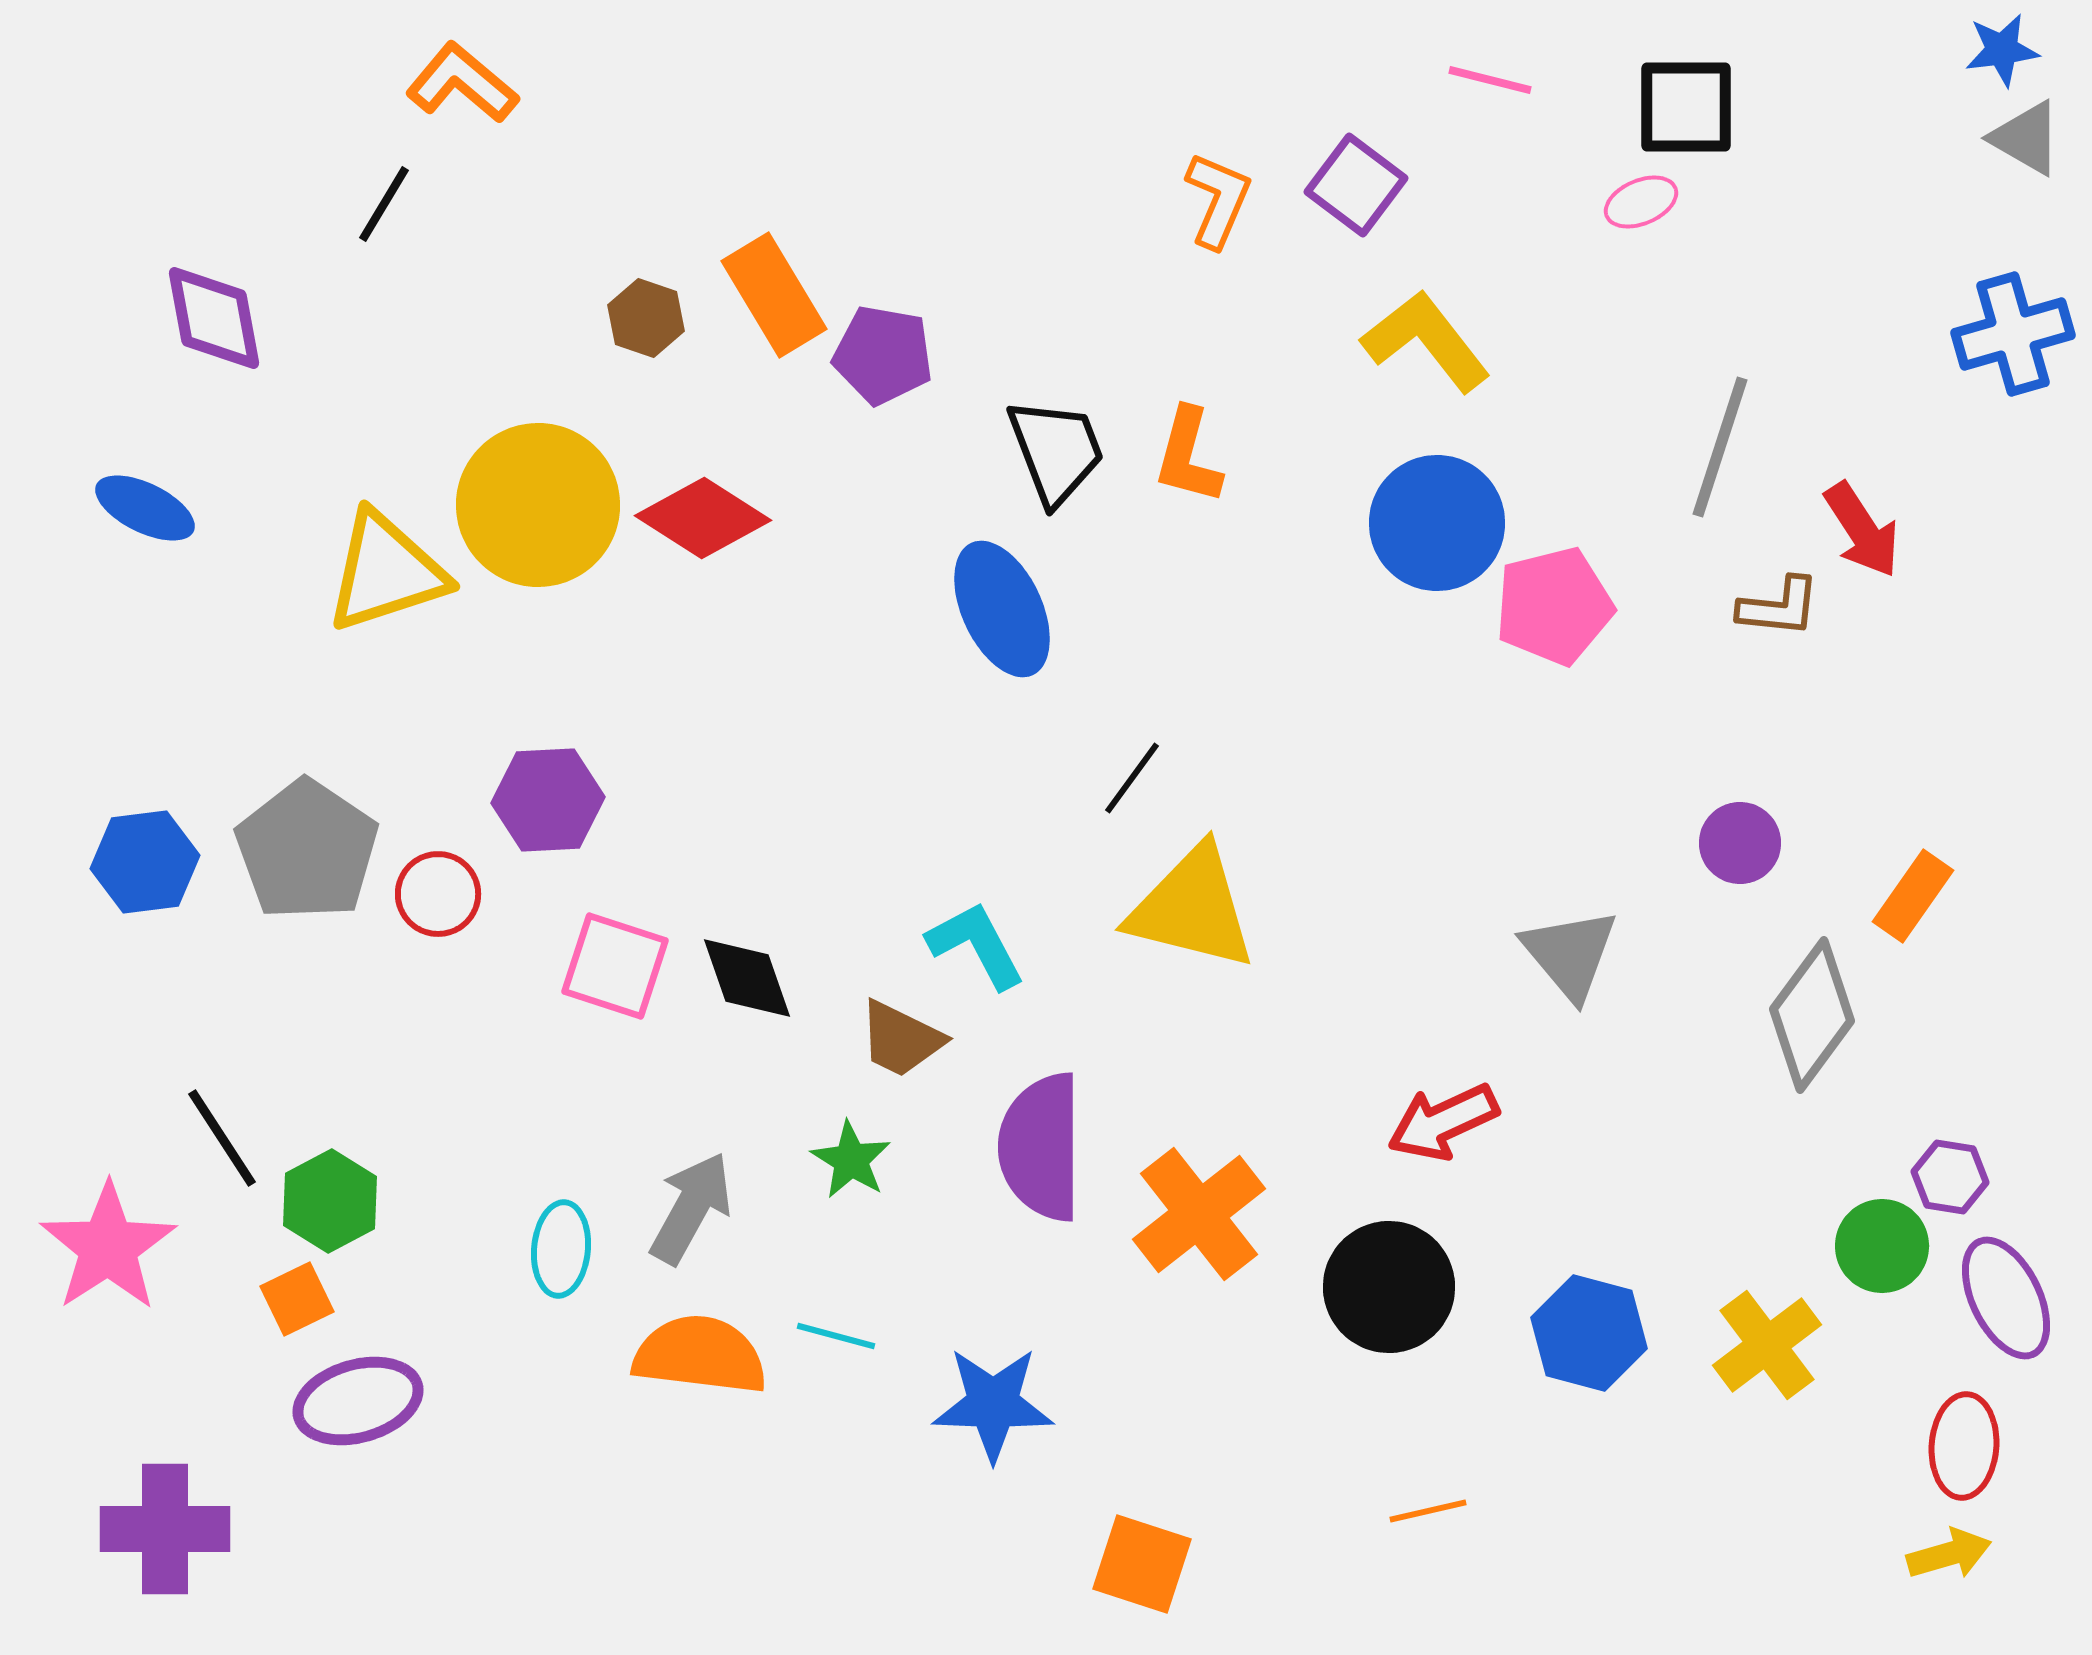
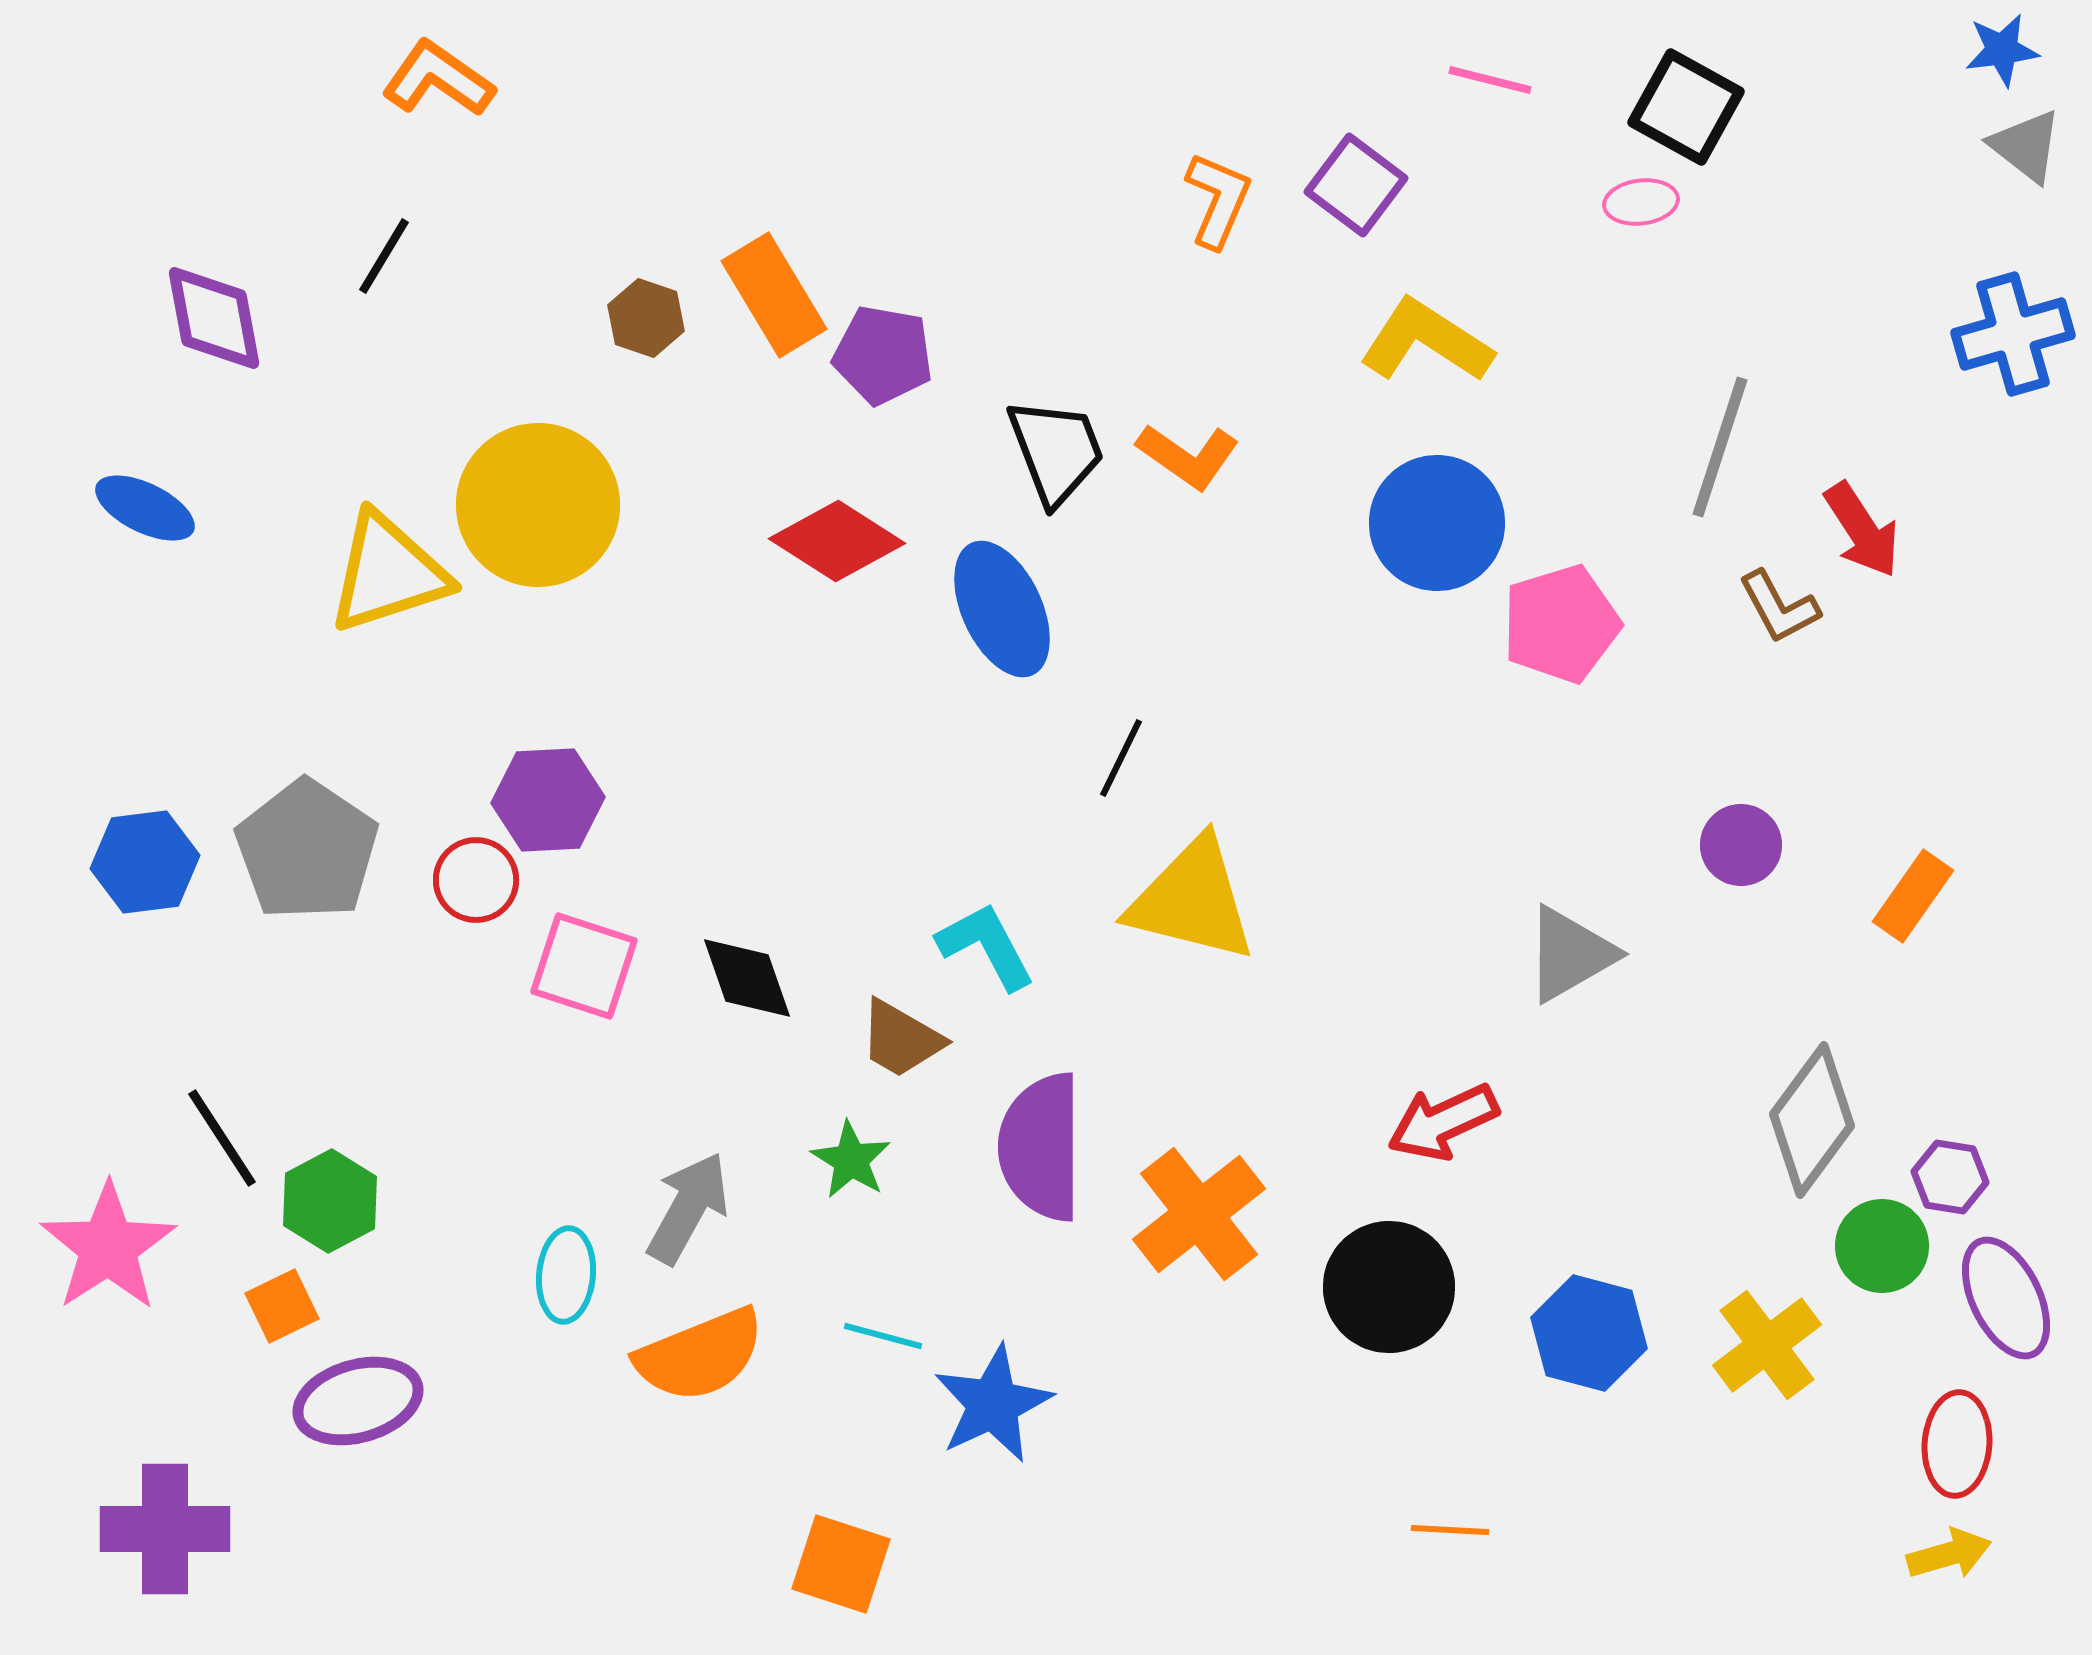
orange L-shape at (462, 83): moved 24 px left, 4 px up; rotated 5 degrees counterclockwise
black square at (1686, 107): rotated 29 degrees clockwise
gray triangle at (2026, 138): moved 8 px down; rotated 8 degrees clockwise
pink ellipse at (1641, 202): rotated 16 degrees clockwise
black line at (384, 204): moved 52 px down
yellow L-shape at (1426, 341): rotated 19 degrees counterclockwise
orange L-shape at (1188, 456): rotated 70 degrees counterclockwise
red diamond at (703, 518): moved 134 px right, 23 px down
yellow triangle at (386, 572): moved 2 px right, 1 px down
pink pentagon at (1554, 606): moved 7 px right, 18 px down; rotated 3 degrees counterclockwise
brown L-shape at (1779, 607): rotated 56 degrees clockwise
black line at (1132, 778): moved 11 px left, 20 px up; rotated 10 degrees counterclockwise
purple circle at (1740, 843): moved 1 px right, 2 px down
red circle at (438, 894): moved 38 px right, 14 px up
yellow triangle at (1192, 908): moved 8 px up
cyan L-shape at (976, 945): moved 10 px right, 1 px down
gray triangle at (1570, 954): rotated 40 degrees clockwise
pink square at (615, 966): moved 31 px left
gray diamond at (1812, 1015): moved 105 px down
brown trapezoid at (901, 1039): rotated 4 degrees clockwise
gray arrow at (691, 1208): moved 3 px left
cyan ellipse at (561, 1249): moved 5 px right, 26 px down
orange square at (297, 1299): moved 15 px left, 7 px down
cyan line at (836, 1336): moved 47 px right
orange semicircle at (700, 1355): rotated 151 degrees clockwise
blue star at (993, 1404): rotated 27 degrees counterclockwise
red ellipse at (1964, 1446): moved 7 px left, 2 px up
orange line at (1428, 1511): moved 22 px right, 19 px down; rotated 16 degrees clockwise
orange square at (1142, 1564): moved 301 px left
